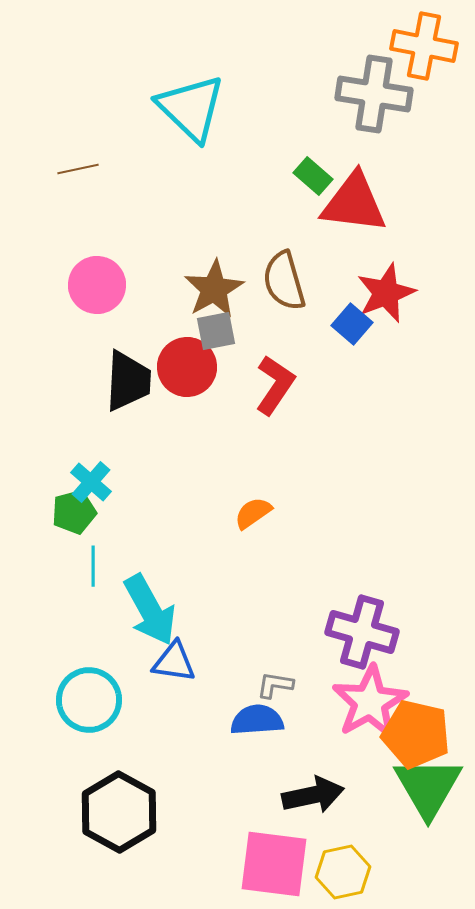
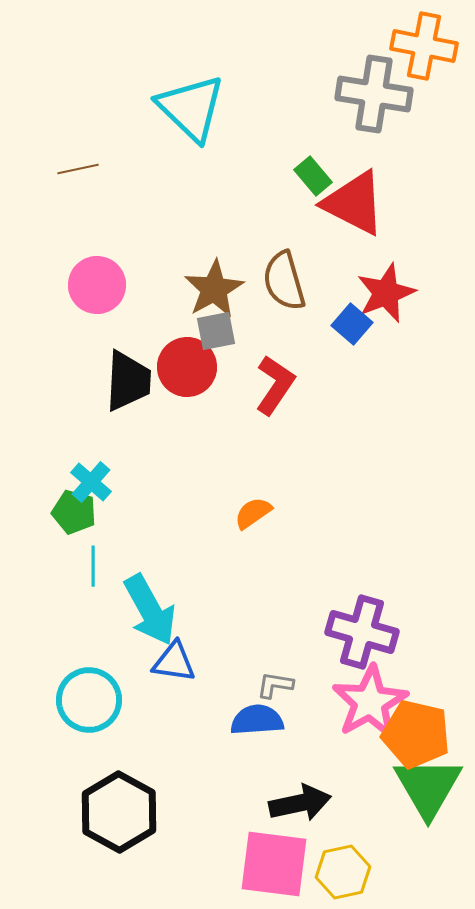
green rectangle: rotated 9 degrees clockwise
red triangle: rotated 20 degrees clockwise
green pentagon: rotated 30 degrees clockwise
black arrow: moved 13 px left, 8 px down
